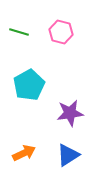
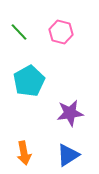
green line: rotated 30 degrees clockwise
cyan pentagon: moved 4 px up
orange arrow: rotated 105 degrees clockwise
